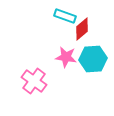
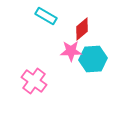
cyan rectangle: moved 19 px left; rotated 10 degrees clockwise
pink star: moved 5 px right, 6 px up; rotated 10 degrees counterclockwise
